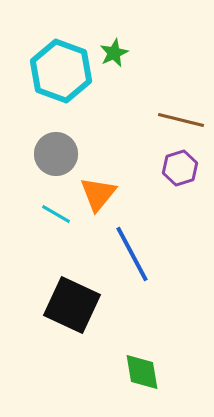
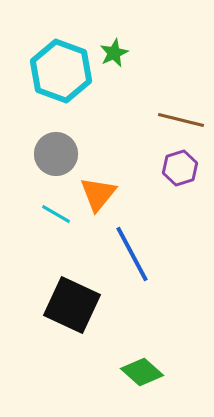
green diamond: rotated 39 degrees counterclockwise
